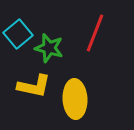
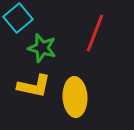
cyan square: moved 16 px up
green star: moved 7 px left
yellow ellipse: moved 2 px up
